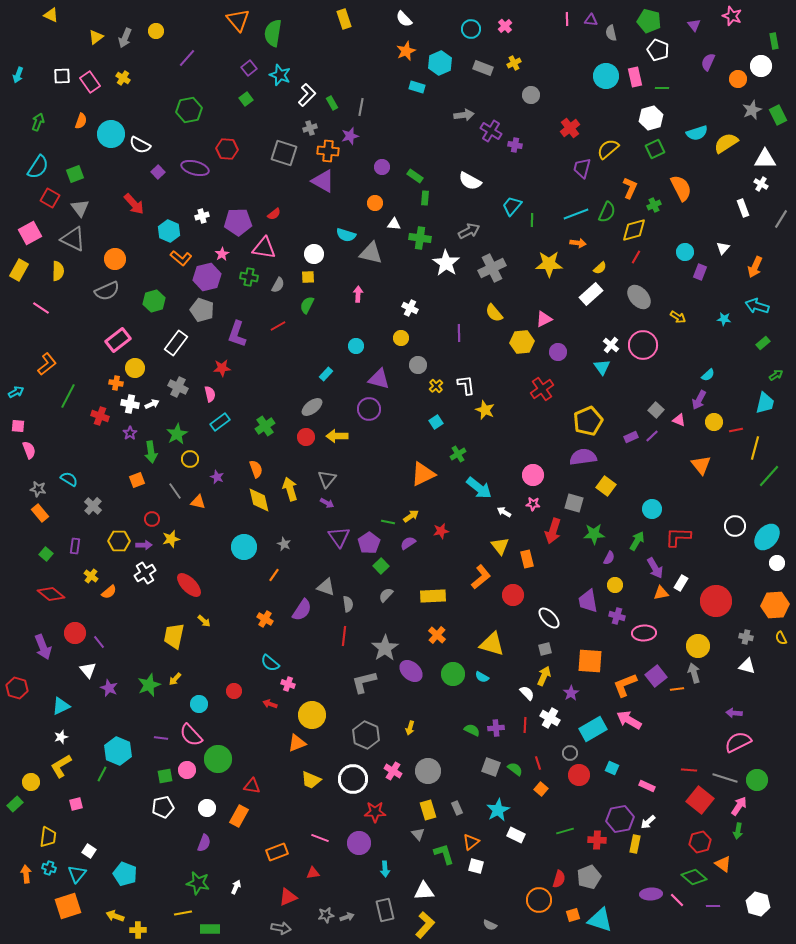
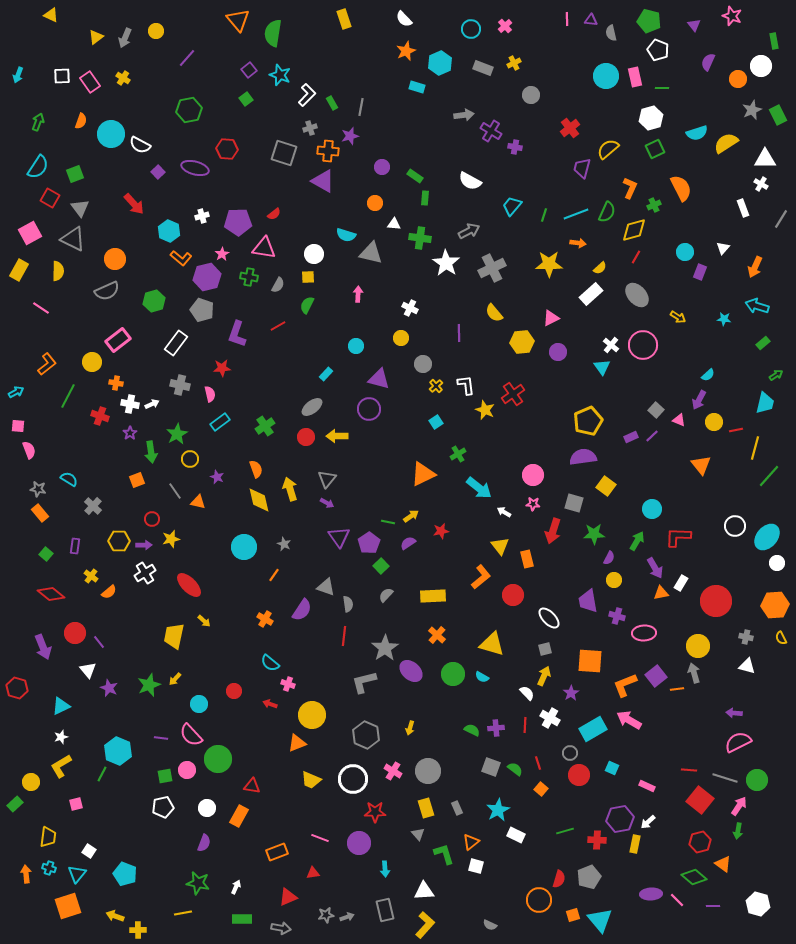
purple square at (249, 68): moved 2 px down
purple cross at (515, 145): moved 2 px down
green line at (532, 220): moved 12 px right, 5 px up; rotated 16 degrees clockwise
gray ellipse at (639, 297): moved 2 px left, 2 px up
pink triangle at (544, 319): moved 7 px right, 1 px up
gray circle at (418, 365): moved 5 px right, 1 px up
yellow circle at (135, 368): moved 43 px left, 6 px up
gray cross at (178, 387): moved 2 px right, 2 px up; rotated 12 degrees counterclockwise
red cross at (542, 389): moved 29 px left, 5 px down
yellow circle at (615, 585): moved 1 px left, 5 px up
yellow rectangle at (428, 810): moved 2 px left, 2 px up
cyan triangle at (600, 920): rotated 32 degrees clockwise
green rectangle at (210, 929): moved 32 px right, 10 px up
